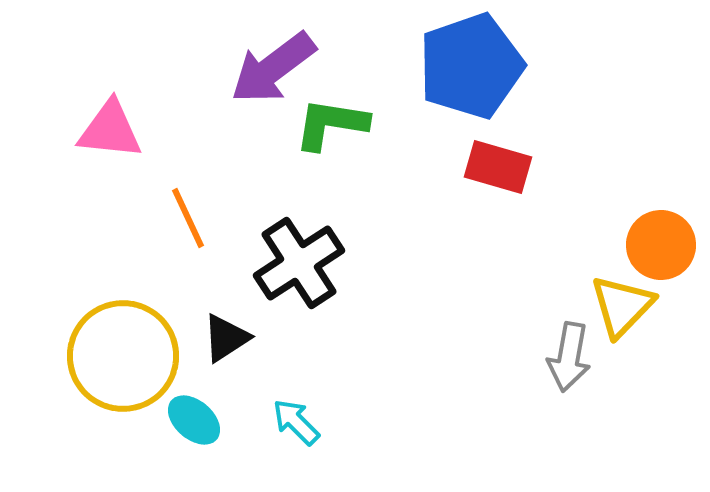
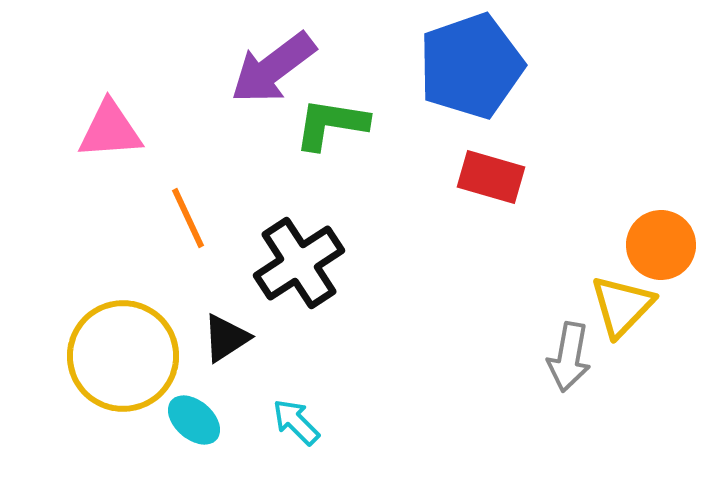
pink triangle: rotated 10 degrees counterclockwise
red rectangle: moved 7 px left, 10 px down
